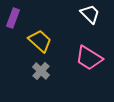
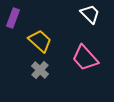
pink trapezoid: moved 4 px left; rotated 16 degrees clockwise
gray cross: moved 1 px left, 1 px up
